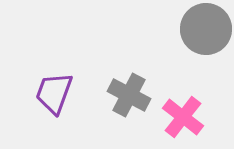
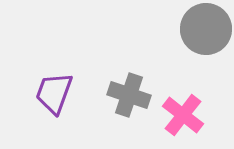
gray cross: rotated 9 degrees counterclockwise
pink cross: moved 2 px up
